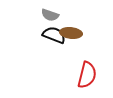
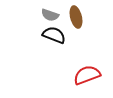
brown ellipse: moved 5 px right, 16 px up; rotated 70 degrees clockwise
red semicircle: rotated 124 degrees counterclockwise
